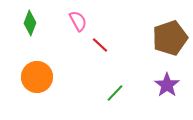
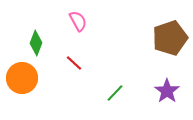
green diamond: moved 6 px right, 20 px down
red line: moved 26 px left, 18 px down
orange circle: moved 15 px left, 1 px down
purple star: moved 6 px down
